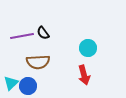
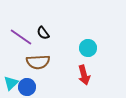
purple line: moved 1 px left, 1 px down; rotated 45 degrees clockwise
blue circle: moved 1 px left, 1 px down
